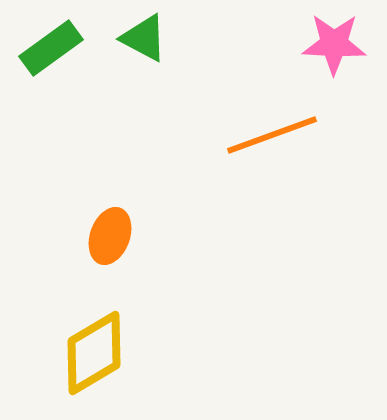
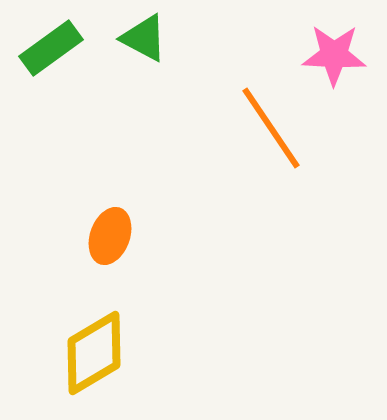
pink star: moved 11 px down
orange line: moved 1 px left, 7 px up; rotated 76 degrees clockwise
